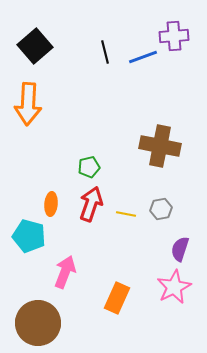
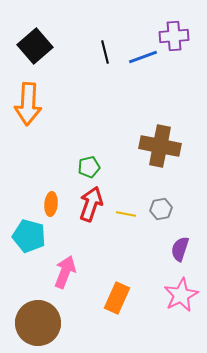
pink star: moved 7 px right, 8 px down
